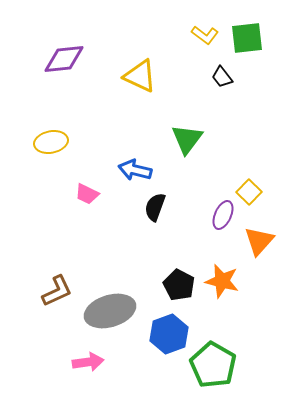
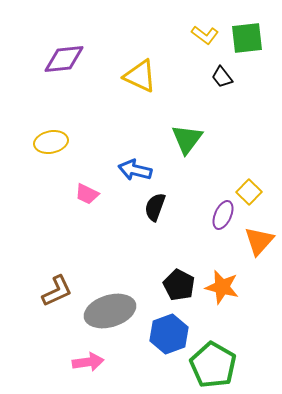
orange star: moved 6 px down
